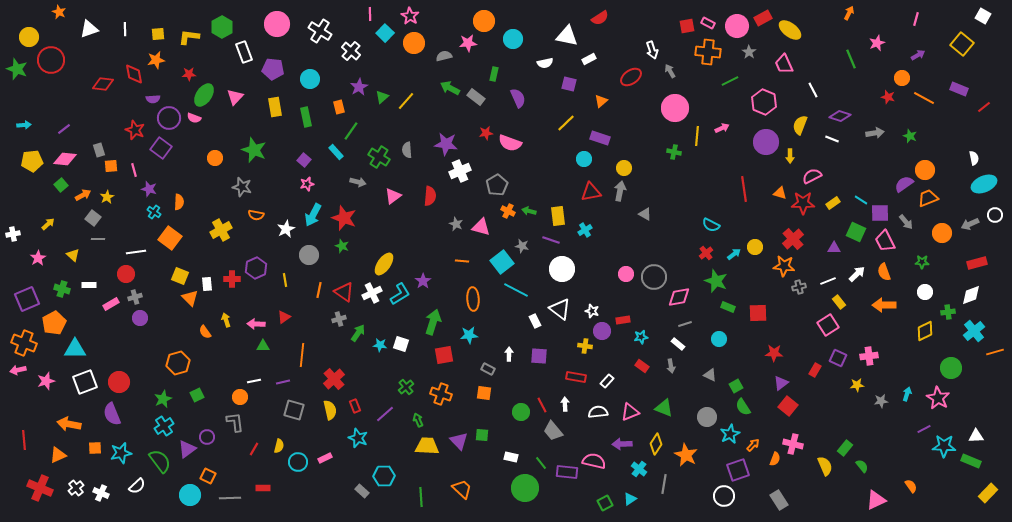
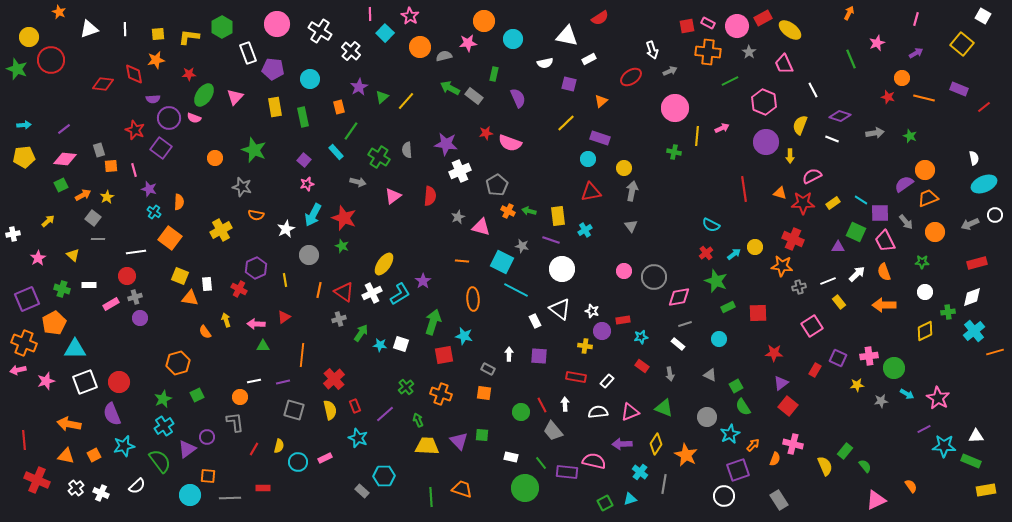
orange circle at (414, 43): moved 6 px right, 4 px down
white rectangle at (244, 52): moved 4 px right, 1 px down
purple arrow at (918, 55): moved 2 px left, 2 px up
gray arrow at (670, 71): rotated 96 degrees clockwise
gray rectangle at (476, 97): moved 2 px left, 1 px up
orange line at (924, 98): rotated 15 degrees counterclockwise
green rectangle at (306, 117): moved 3 px left
cyan circle at (584, 159): moved 4 px right
yellow pentagon at (32, 161): moved 8 px left, 4 px up
green square at (61, 185): rotated 16 degrees clockwise
gray arrow at (620, 191): moved 12 px right
gray triangle at (645, 214): moved 14 px left, 12 px down; rotated 24 degrees clockwise
yellow arrow at (48, 224): moved 3 px up
gray star at (456, 224): moved 2 px right, 7 px up; rotated 24 degrees clockwise
orange circle at (942, 233): moved 7 px left, 1 px up
red cross at (793, 239): rotated 25 degrees counterclockwise
purple triangle at (834, 248): moved 4 px right, 1 px up
cyan square at (502, 262): rotated 25 degrees counterclockwise
orange star at (784, 266): moved 2 px left
red circle at (126, 274): moved 1 px right, 2 px down
pink circle at (626, 274): moved 2 px left, 3 px up
red cross at (232, 279): moved 7 px right, 10 px down; rotated 28 degrees clockwise
white diamond at (971, 295): moved 1 px right, 2 px down
orange triangle at (190, 298): rotated 36 degrees counterclockwise
green rectangle at (728, 307): rotated 48 degrees counterclockwise
pink square at (828, 325): moved 16 px left, 1 px down
green arrow at (358, 333): moved 3 px right
cyan star at (469, 335): moved 5 px left, 1 px down; rotated 18 degrees clockwise
gray arrow at (671, 366): moved 1 px left, 8 px down
green circle at (951, 368): moved 57 px left
cyan arrow at (907, 394): rotated 104 degrees clockwise
orange square at (95, 448): moved 1 px left, 7 px down; rotated 24 degrees counterclockwise
green rectangle at (845, 448): moved 3 px down
cyan star at (121, 453): moved 3 px right, 7 px up
orange triangle at (58, 455): moved 8 px right, 1 px down; rotated 36 degrees clockwise
green semicircle at (862, 466): moved 3 px right
cyan cross at (639, 469): moved 1 px right, 3 px down
orange square at (208, 476): rotated 21 degrees counterclockwise
red cross at (40, 488): moved 3 px left, 8 px up
orange trapezoid at (462, 489): rotated 25 degrees counterclockwise
yellow rectangle at (988, 493): moved 2 px left, 3 px up; rotated 36 degrees clockwise
green line at (421, 497): moved 10 px right
cyan triangle at (630, 499): rotated 16 degrees clockwise
